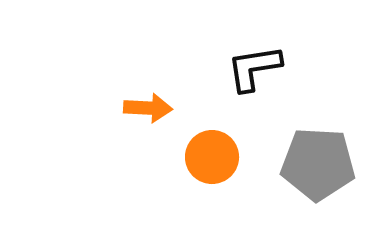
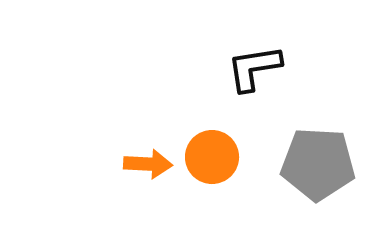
orange arrow: moved 56 px down
